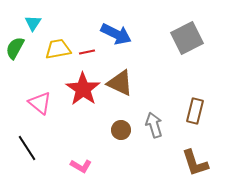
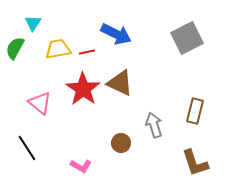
brown circle: moved 13 px down
